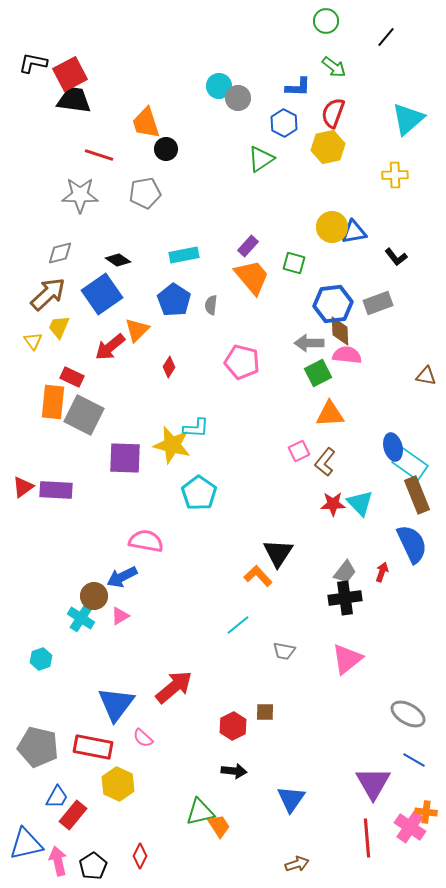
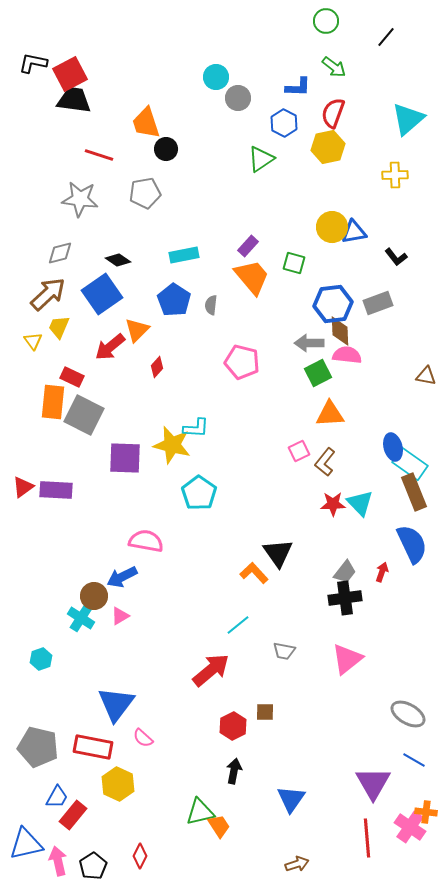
cyan circle at (219, 86): moved 3 px left, 9 px up
gray star at (80, 195): moved 4 px down; rotated 6 degrees clockwise
red diamond at (169, 367): moved 12 px left; rotated 10 degrees clockwise
brown rectangle at (417, 495): moved 3 px left, 3 px up
black triangle at (278, 553): rotated 8 degrees counterclockwise
orange L-shape at (258, 576): moved 4 px left, 3 px up
red arrow at (174, 687): moved 37 px right, 17 px up
black arrow at (234, 771): rotated 85 degrees counterclockwise
